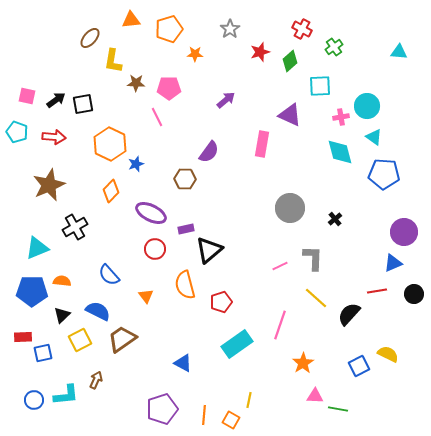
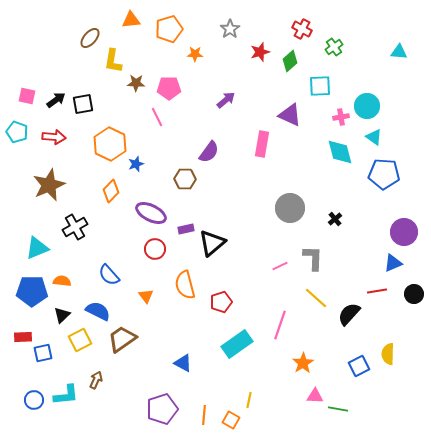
black triangle at (209, 250): moved 3 px right, 7 px up
yellow semicircle at (388, 354): rotated 115 degrees counterclockwise
